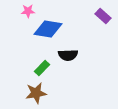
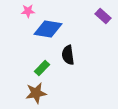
black semicircle: rotated 84 degrees clockwise
